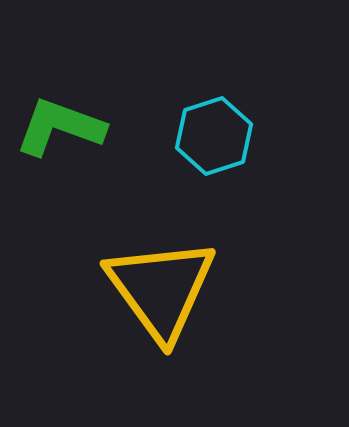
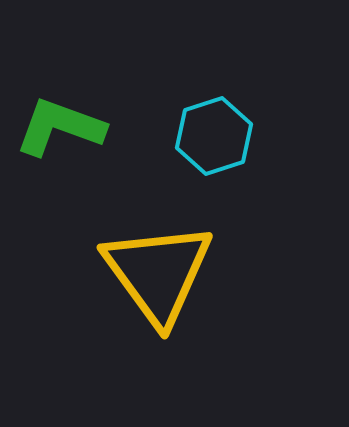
yellow triangle: moved 3 px left, 16 px up
